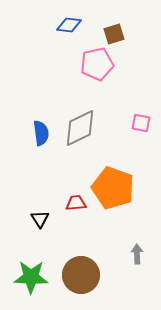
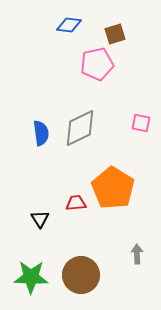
brown square: moved 1 px right
orange pentagon: rotated 12 degrees clockwise
